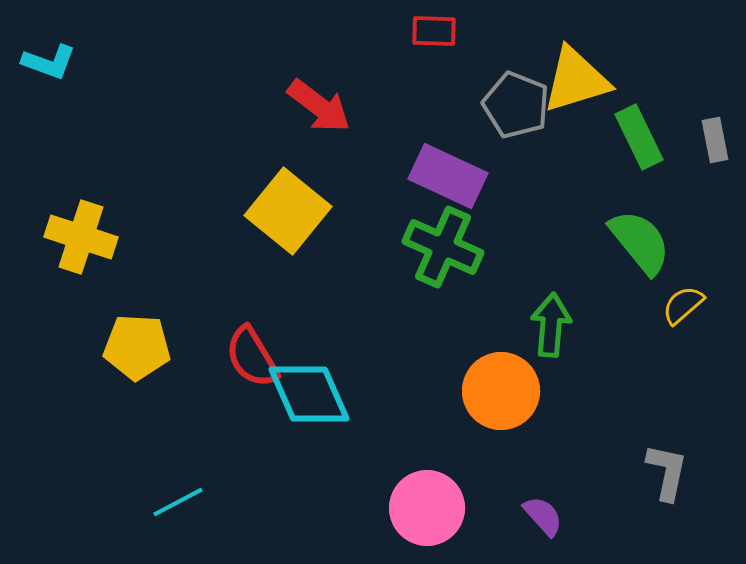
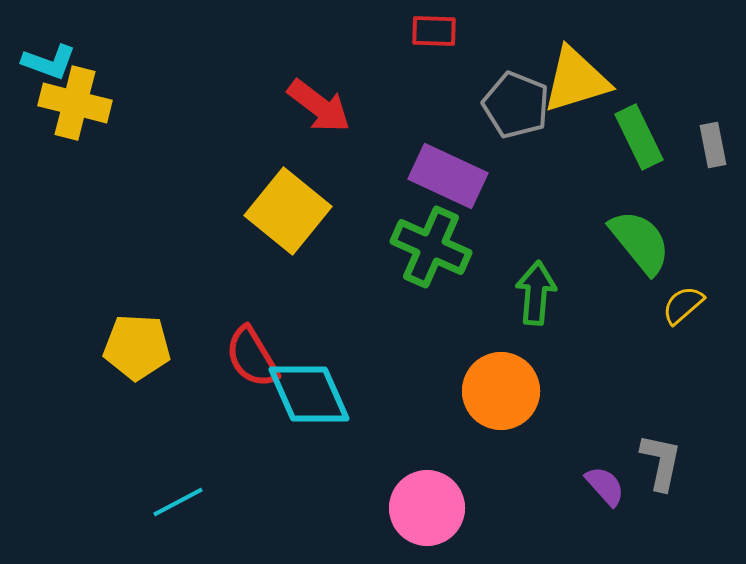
gray rectangle: moved 2 px left, 5 px down
yellow cross: moved 6 px left, 134 px up; rotated 4 degrees counterclockwise
green cross: moved 12 px left
green arrow: moved 15 px left, 32 px up
gray L-shape: moved 6 px left, 10 px up
purple semicircle: moved 62 px right, 30 px up
